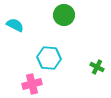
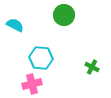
cyan hexagon: moved 8 px left
green cross: moved 5 px left
